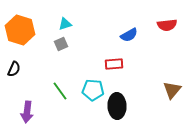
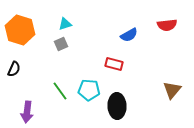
red rectangle: rotated 18 degrees clockwise
cyan pentagon: moved 4 px left
